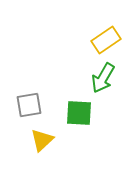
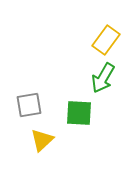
yellow rectangle: rotated 20 degrees counterclockwise
